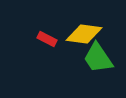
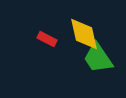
yellow diamond: rotated 69 degrees clockwise
